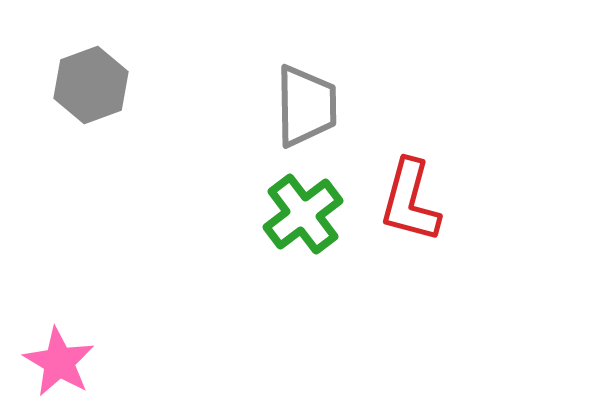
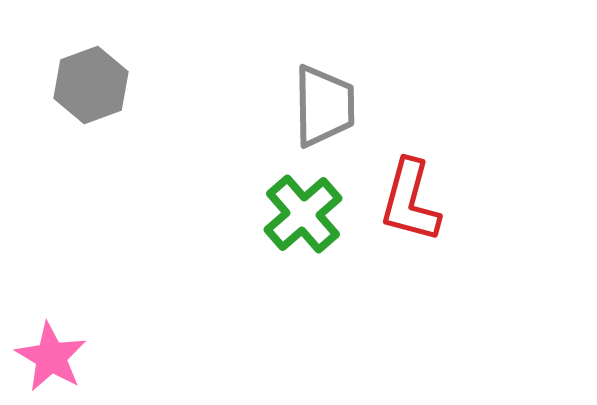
gray trapezoid: moved 18 px right
green cross: rotated 4 degrees counterclockwise
pink star: moved 8 px left, 5 px up
